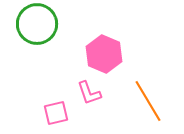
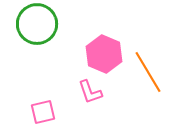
pink L-shape: moved 1 px right, 1 px up
orange line: moved 29 px up
pink square: moved 13 px left, 1 px up
